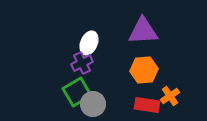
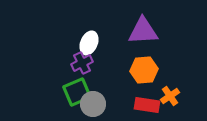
green square: rotated 8 degrees clockwise
